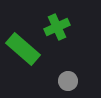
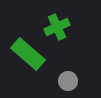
green rectangle: moved 5 px right, 5 px down
